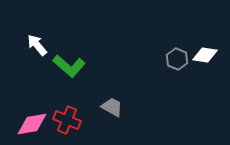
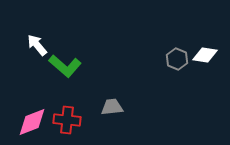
green L-shape: moved 4 px left
gray trapezoid: rotated 35 degrees counterclockwise
red cross: rotated 16 degrees counterclockwise
pink diamond: moved 2 px up; rotated 12 degrees counterclockwise
